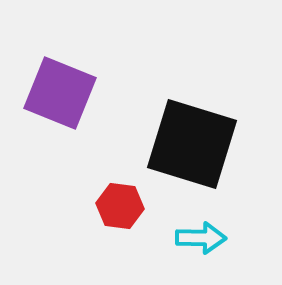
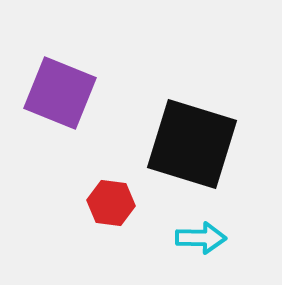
red hexagon: moved 9 px left, 3 px up
